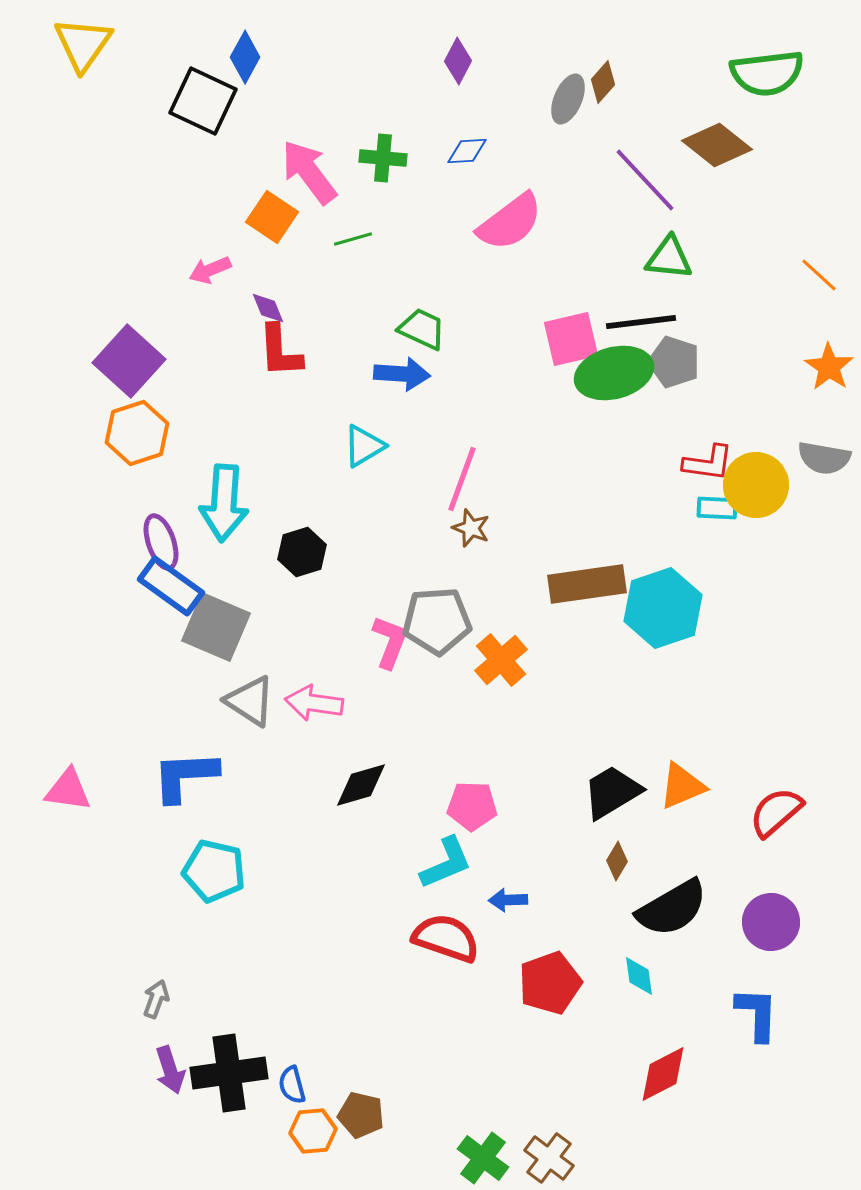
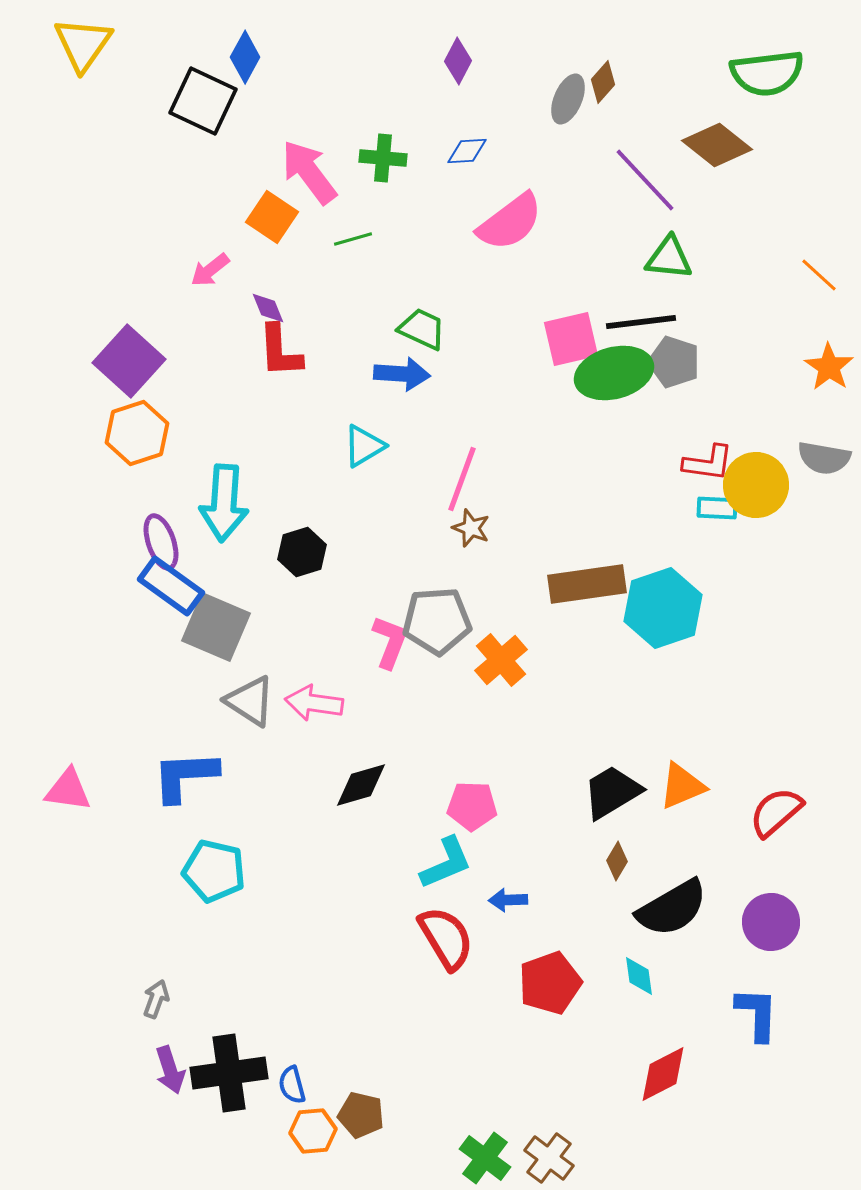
pink arrow at (210, 270): rotated 15 degrees counterclockwise
red semicircle at (446, 938): rotated 40 degrees clockwise
green cross at (483, 1158): moved 2 px right
